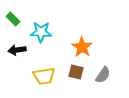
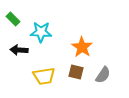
black arrow: moved 2 px right; rotated 12 degrees clockwise
